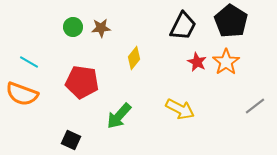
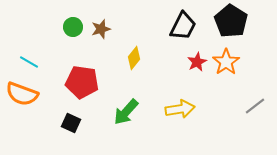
brown star: moved 1 px down; rotated 12 degrees counterclockwise
red star: rotated 18 degrees clockwise
yellow arrow: rotated 36 degrees counterclockwise
green arrow: moved 7 px right, 4 px up
black square: moved 17 px up
